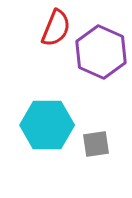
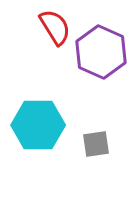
red semicircle: moved 1 px left, 1 px up; rotated 54 degrees counterclockwise
cyan hexagon: moved 9 px left
